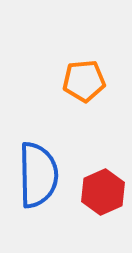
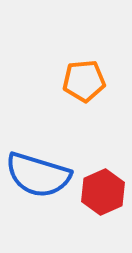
blue semicircle: rotated 108 degrees clockwise
